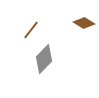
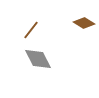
gray diamond: moved 6 px left; rotated 72 degrees counterclockwise
